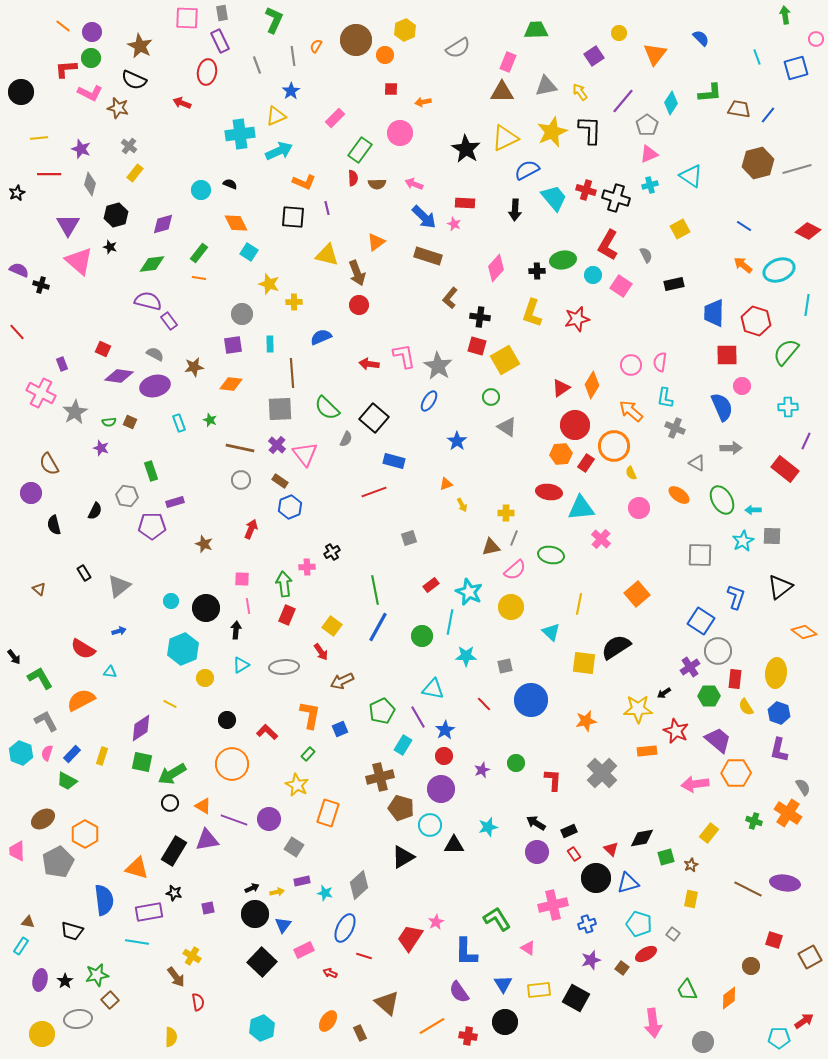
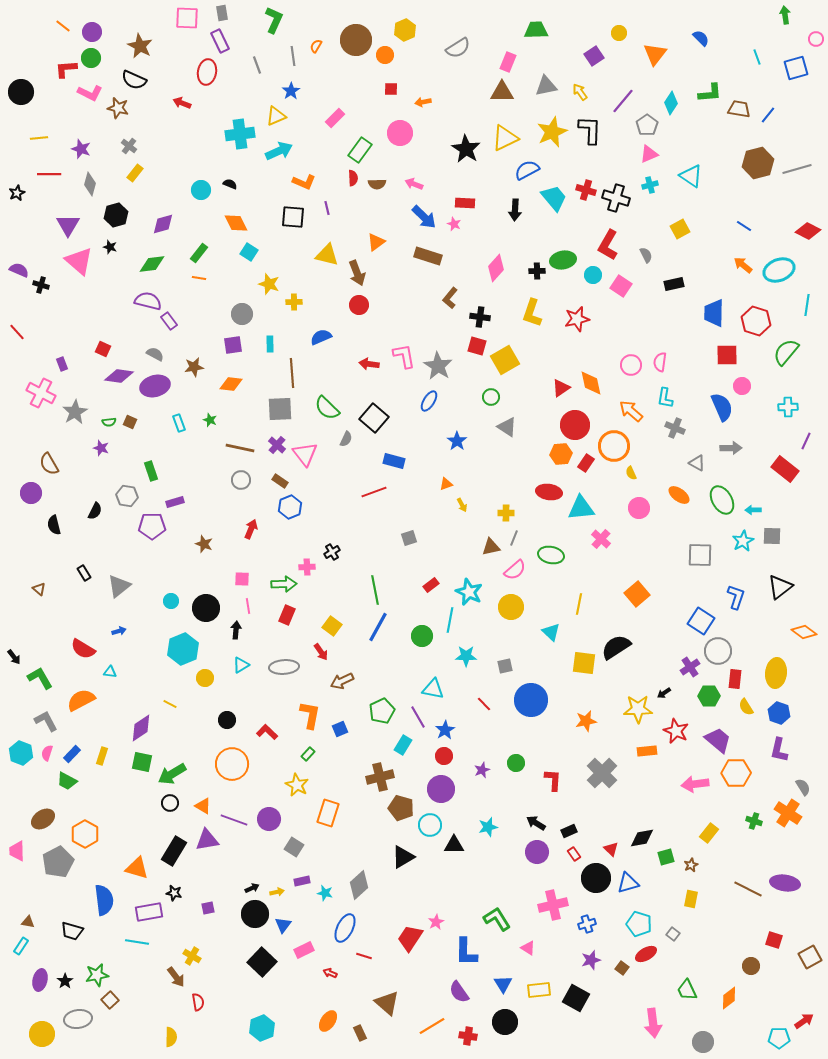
orange diamond at (592, 385): moved 1 px left, 2 px up; rotated 44 degrees counterclockwise
green arrow at (284, 584): rotated 95 degrees clockwise
cyan line at (450, 622): moved 2 px up
